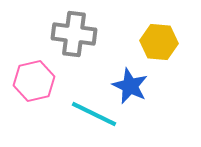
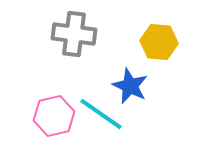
pink hexagon: moved 20 px right, 35 px down
cyan line: moved 7 px right; rotated 9 degrees clockwise
